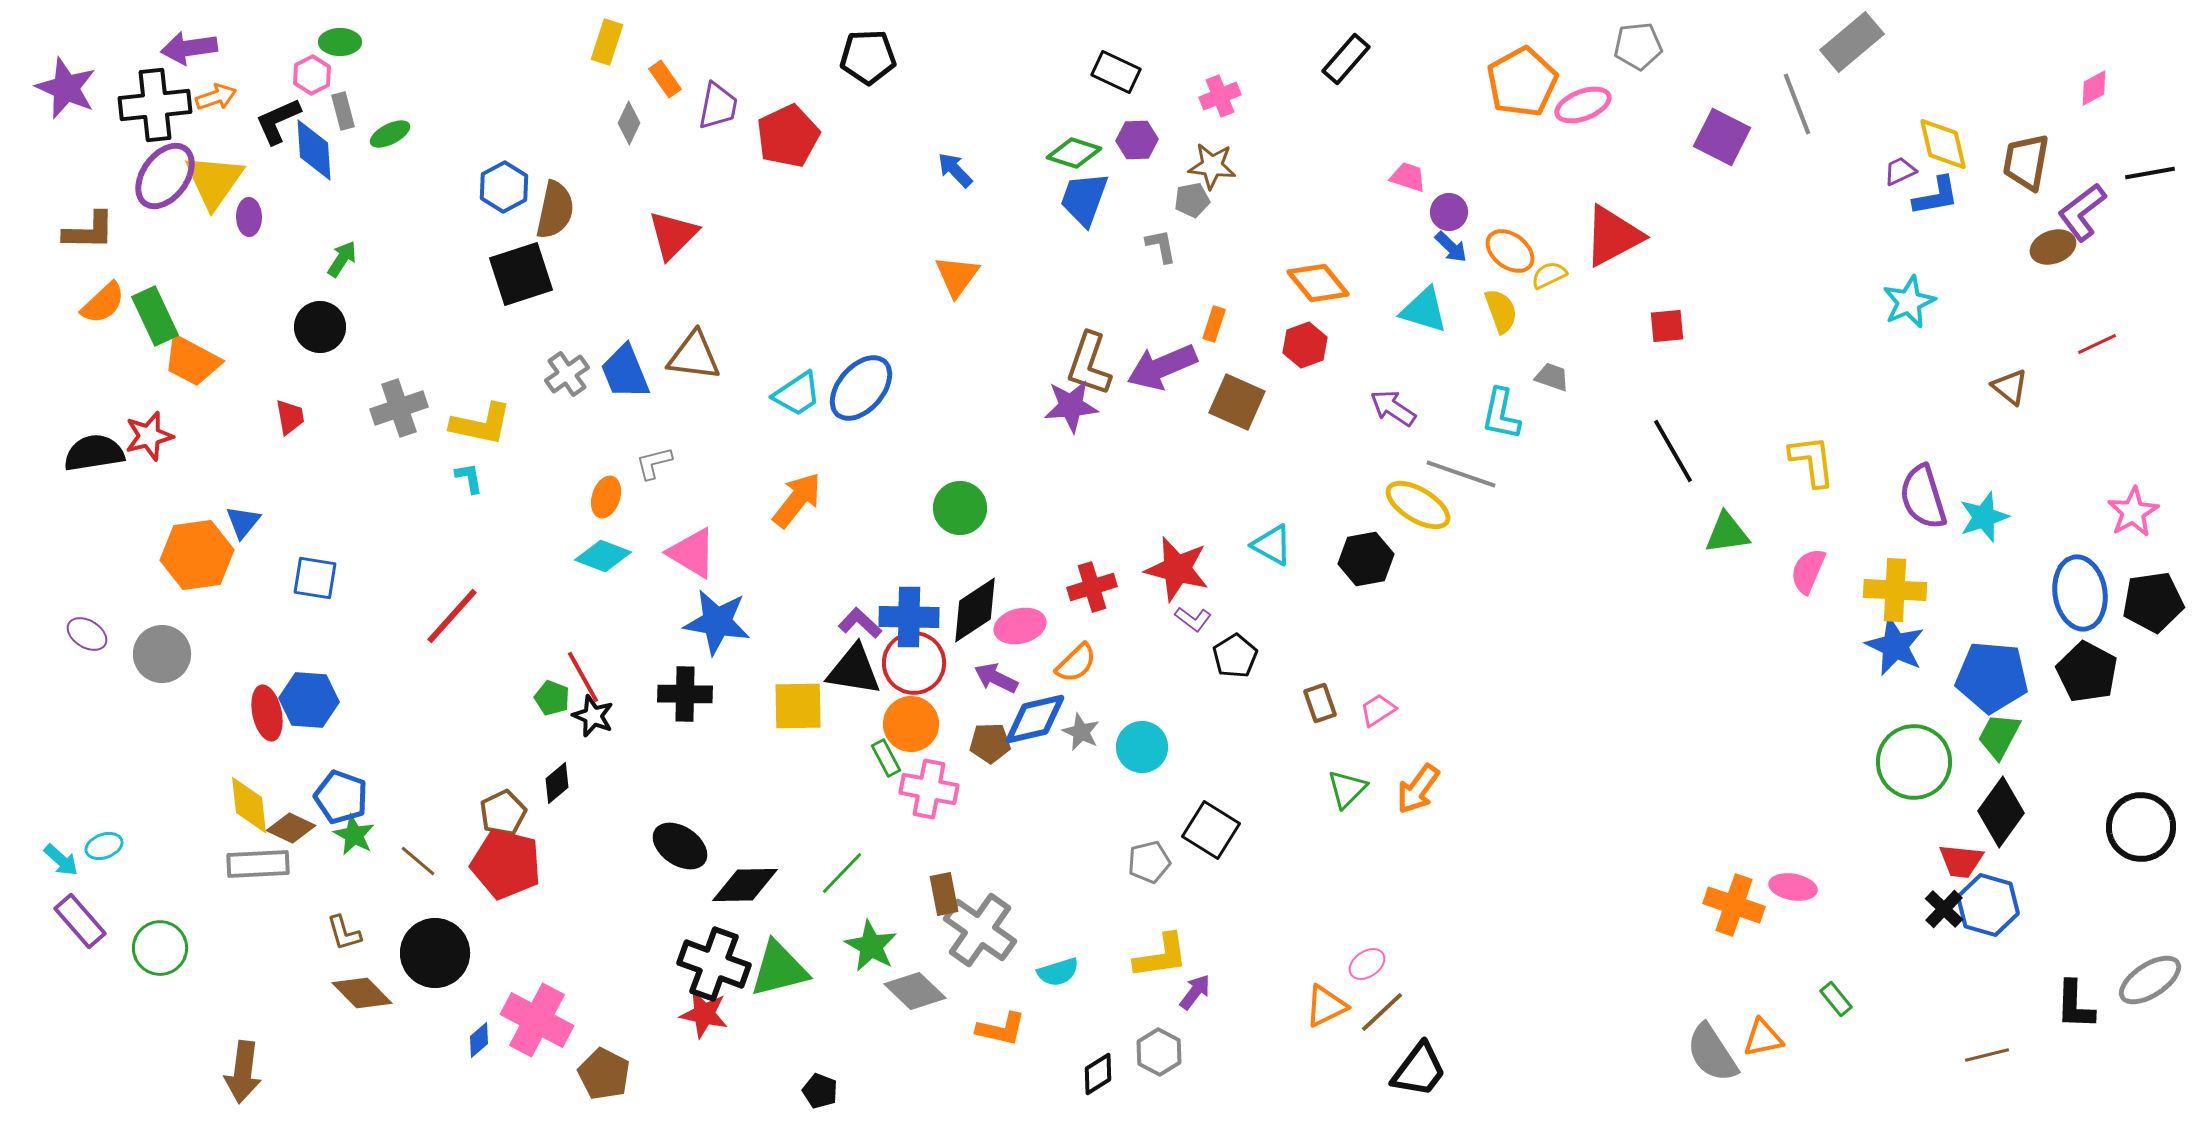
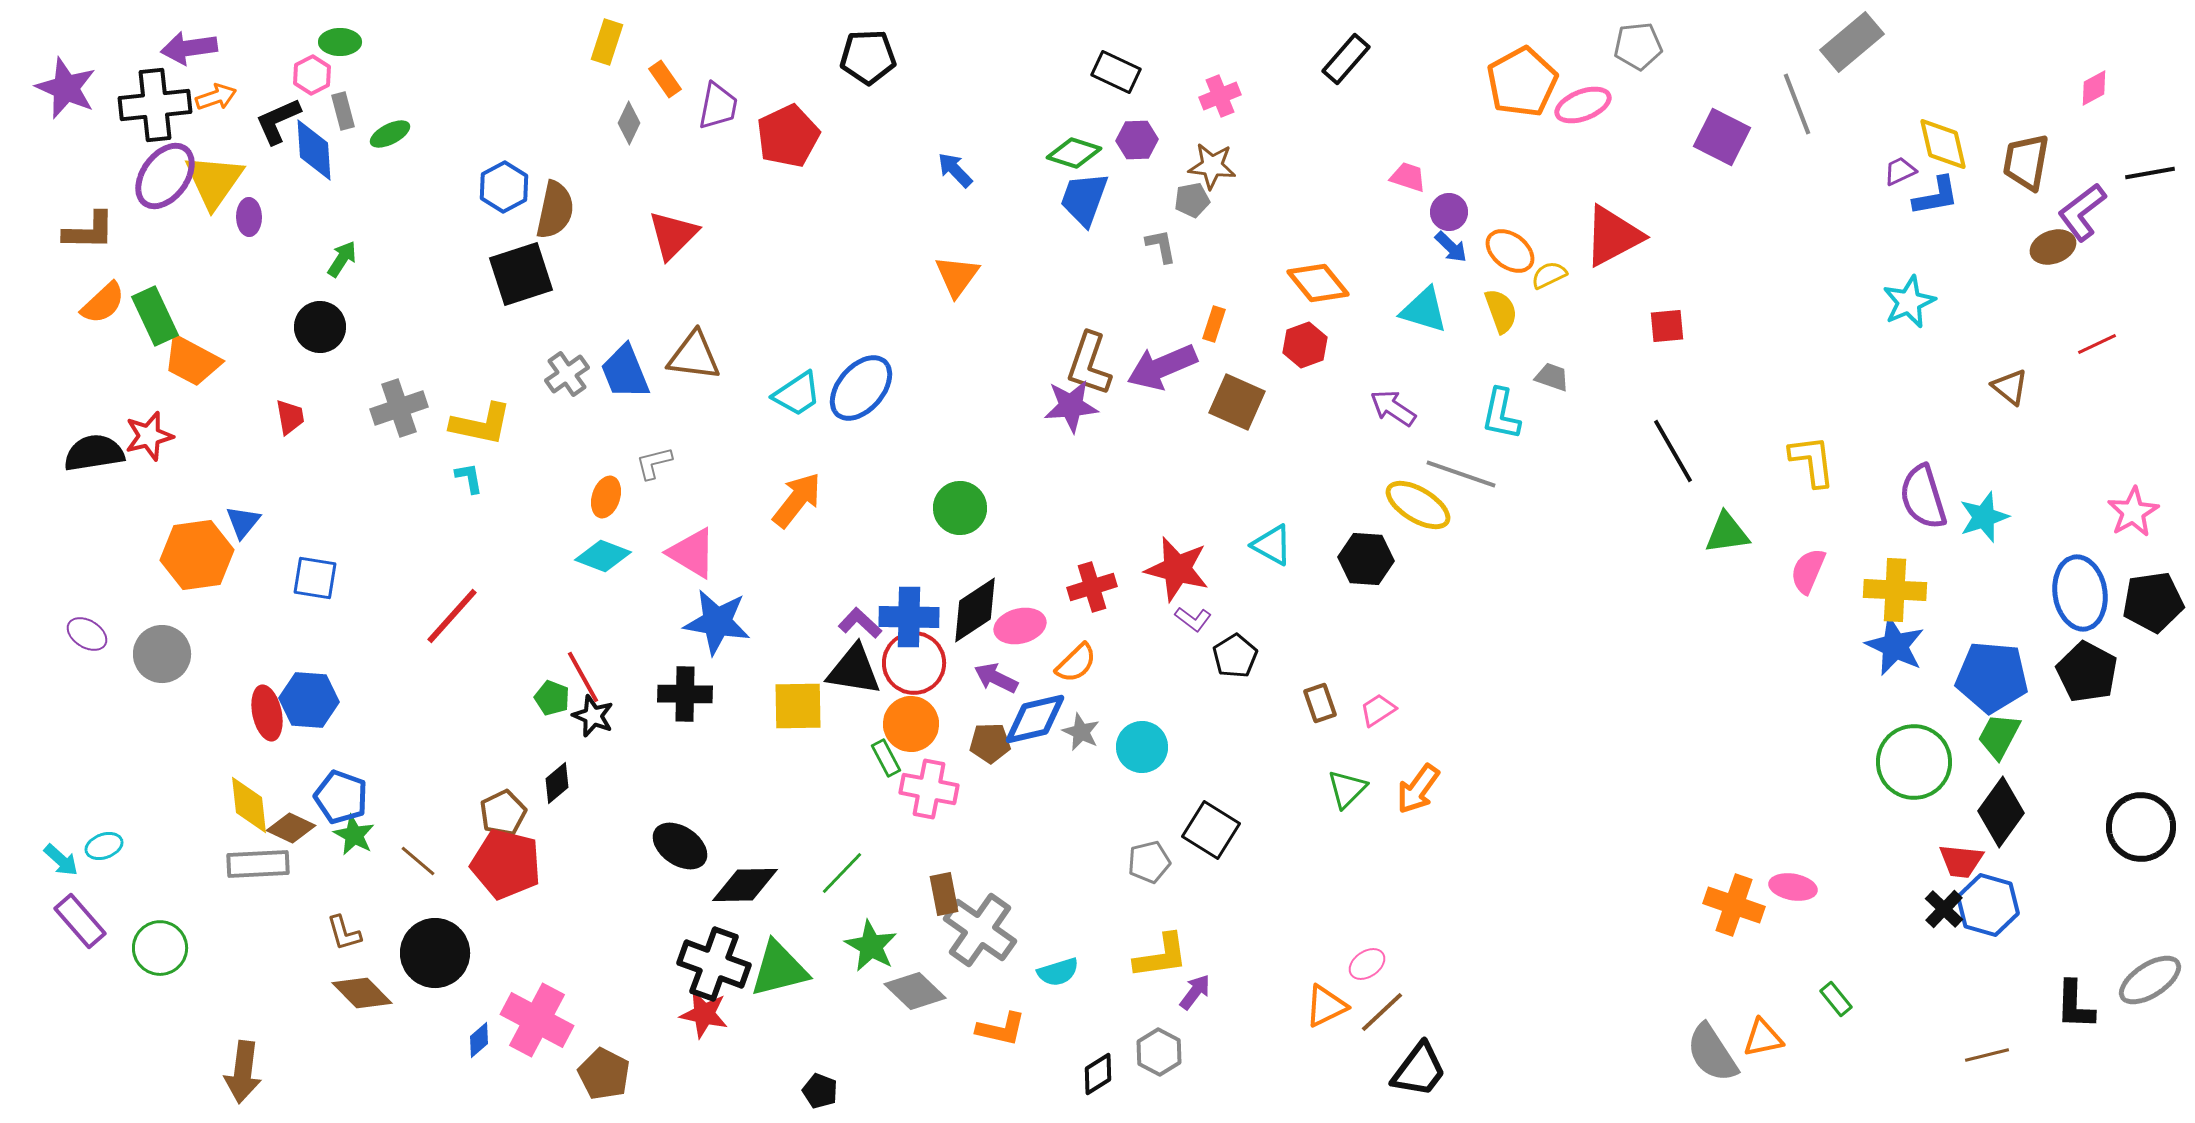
black hexagon at (1366, 559): rotated 14 degrees clockwise
